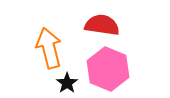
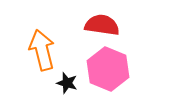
orange arrow: moved 7 px left, 2 px down
black star: rotated 20 degrees counterclockwise
